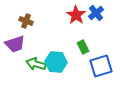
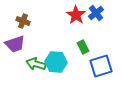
brown cross: moved 3 px left
